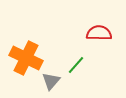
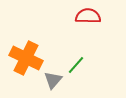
red semicircle: moved 11 px left, 17 px up
gray triangle: moved 2 px right, 1 px up
